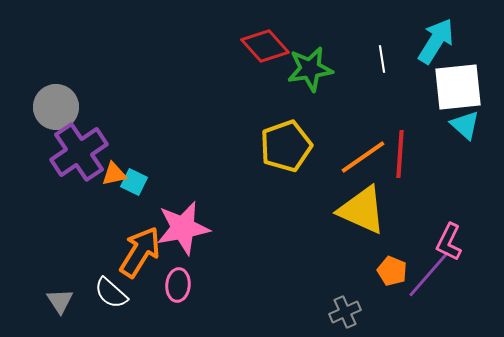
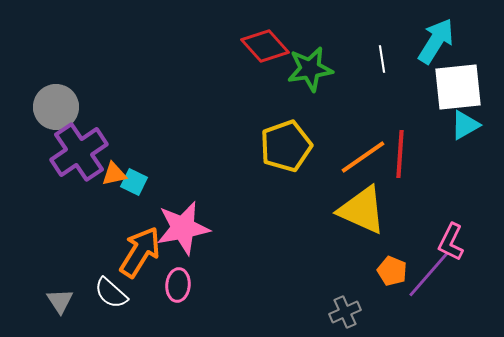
cyan triangle: rotated 48 degrees clockwise
pink L-shape: moved 2 px right
